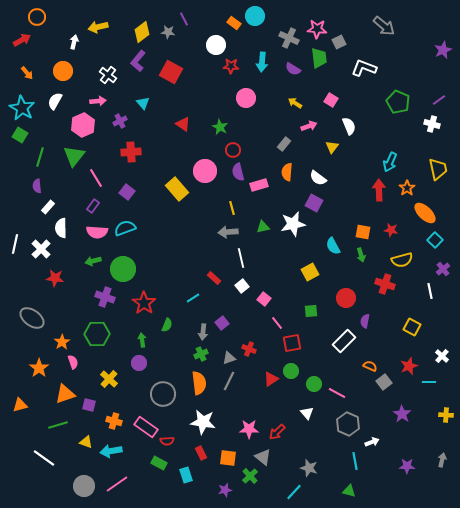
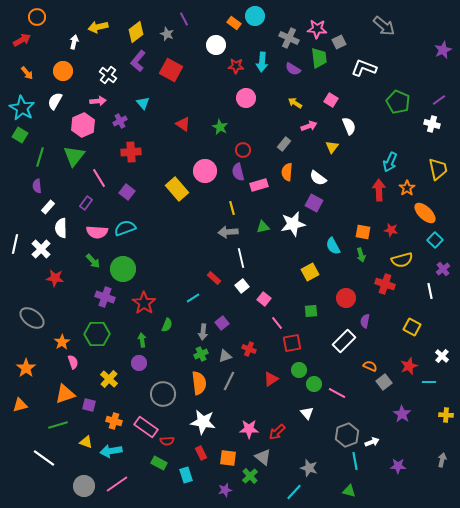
yellow diamond at (142, 32): moved 6 px left
gray star at (168, 32): moved 1 px left, 2 px down; rotated 16 degrees clockwise
red star at (231, 66): moved 5 px right
red square at (171, 72): moved 2 px up
red circle at (233, 150): moved 10 px right
pink line at (96, 178): moved 3 px right
purple rectangle at (93, 206): moved 7 px left, 3 px up
green arrow at (93, 261): rotated 119 degrees counterclockwise
gray triangle at (229, 358): moved 4 px left, 2 px up
orange star at (39, 368): moved 13 px left
green circle at (291, 371): moved 8 px right, 1 px up
gray hexagon at (348, 424): moved 1 px left, 11 px down; rotated 15 degrees clockwise
purple star at (407, 466): moved 9 px left
